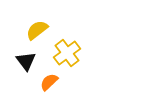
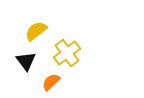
yellow semicircle: moved 1 px left, 1 px down
orange semicircle: moved 2 px right
